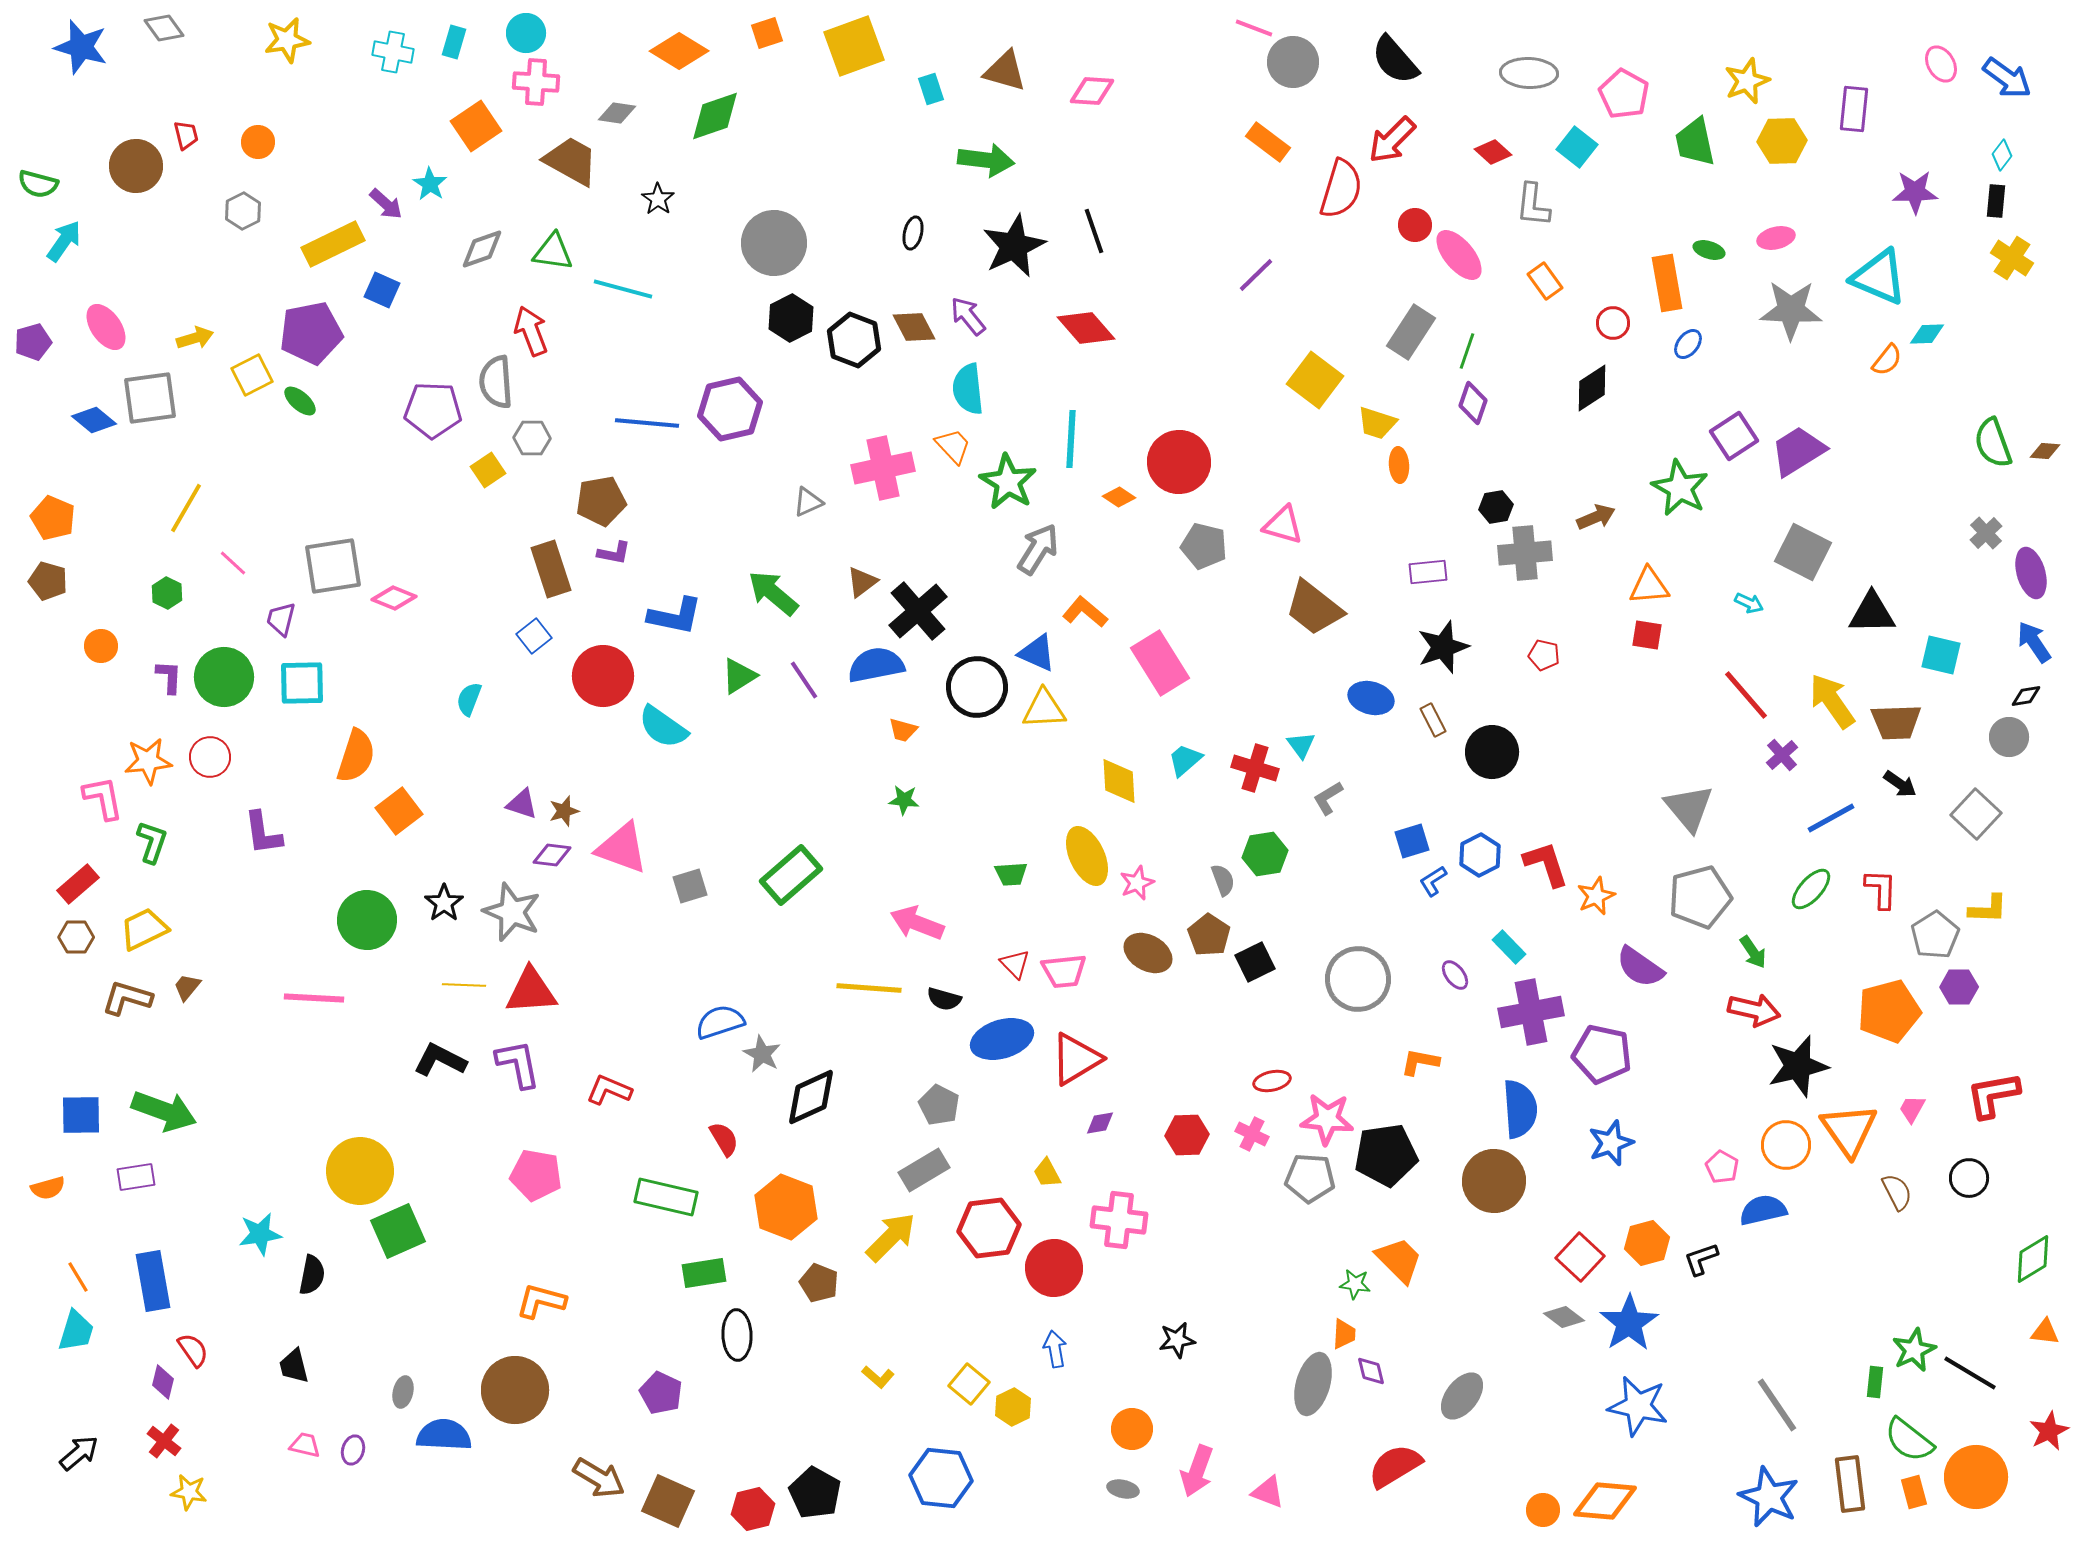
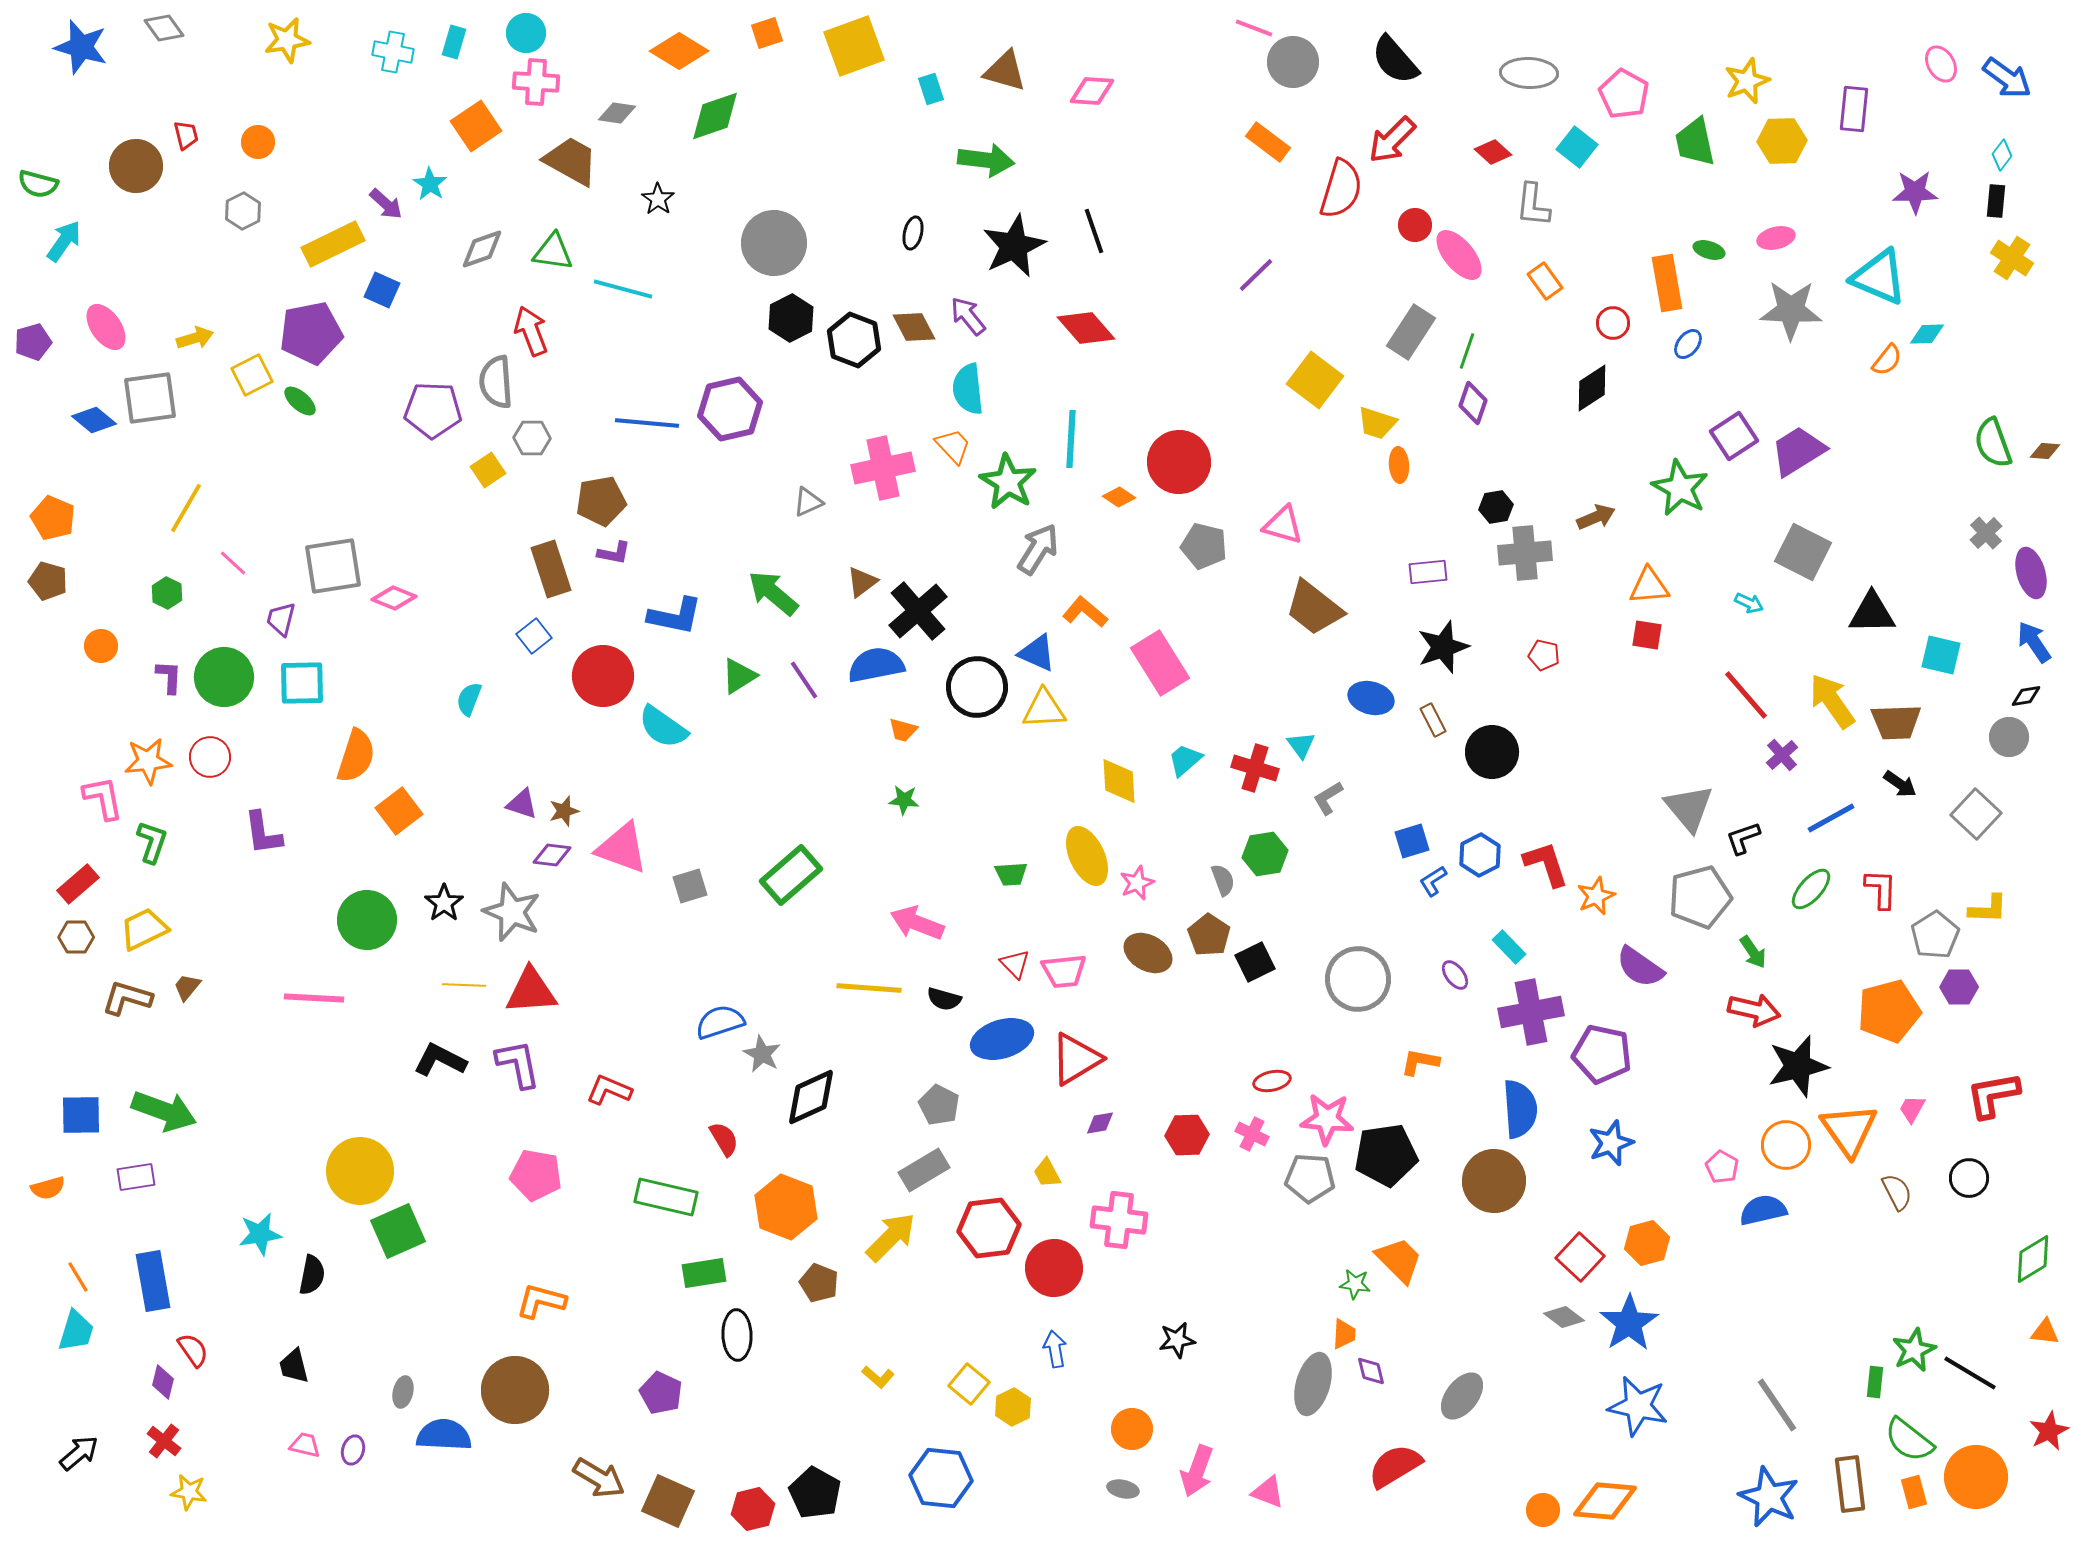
black L-shape at (1701, 1259): moved 42 px right, 421 px up
